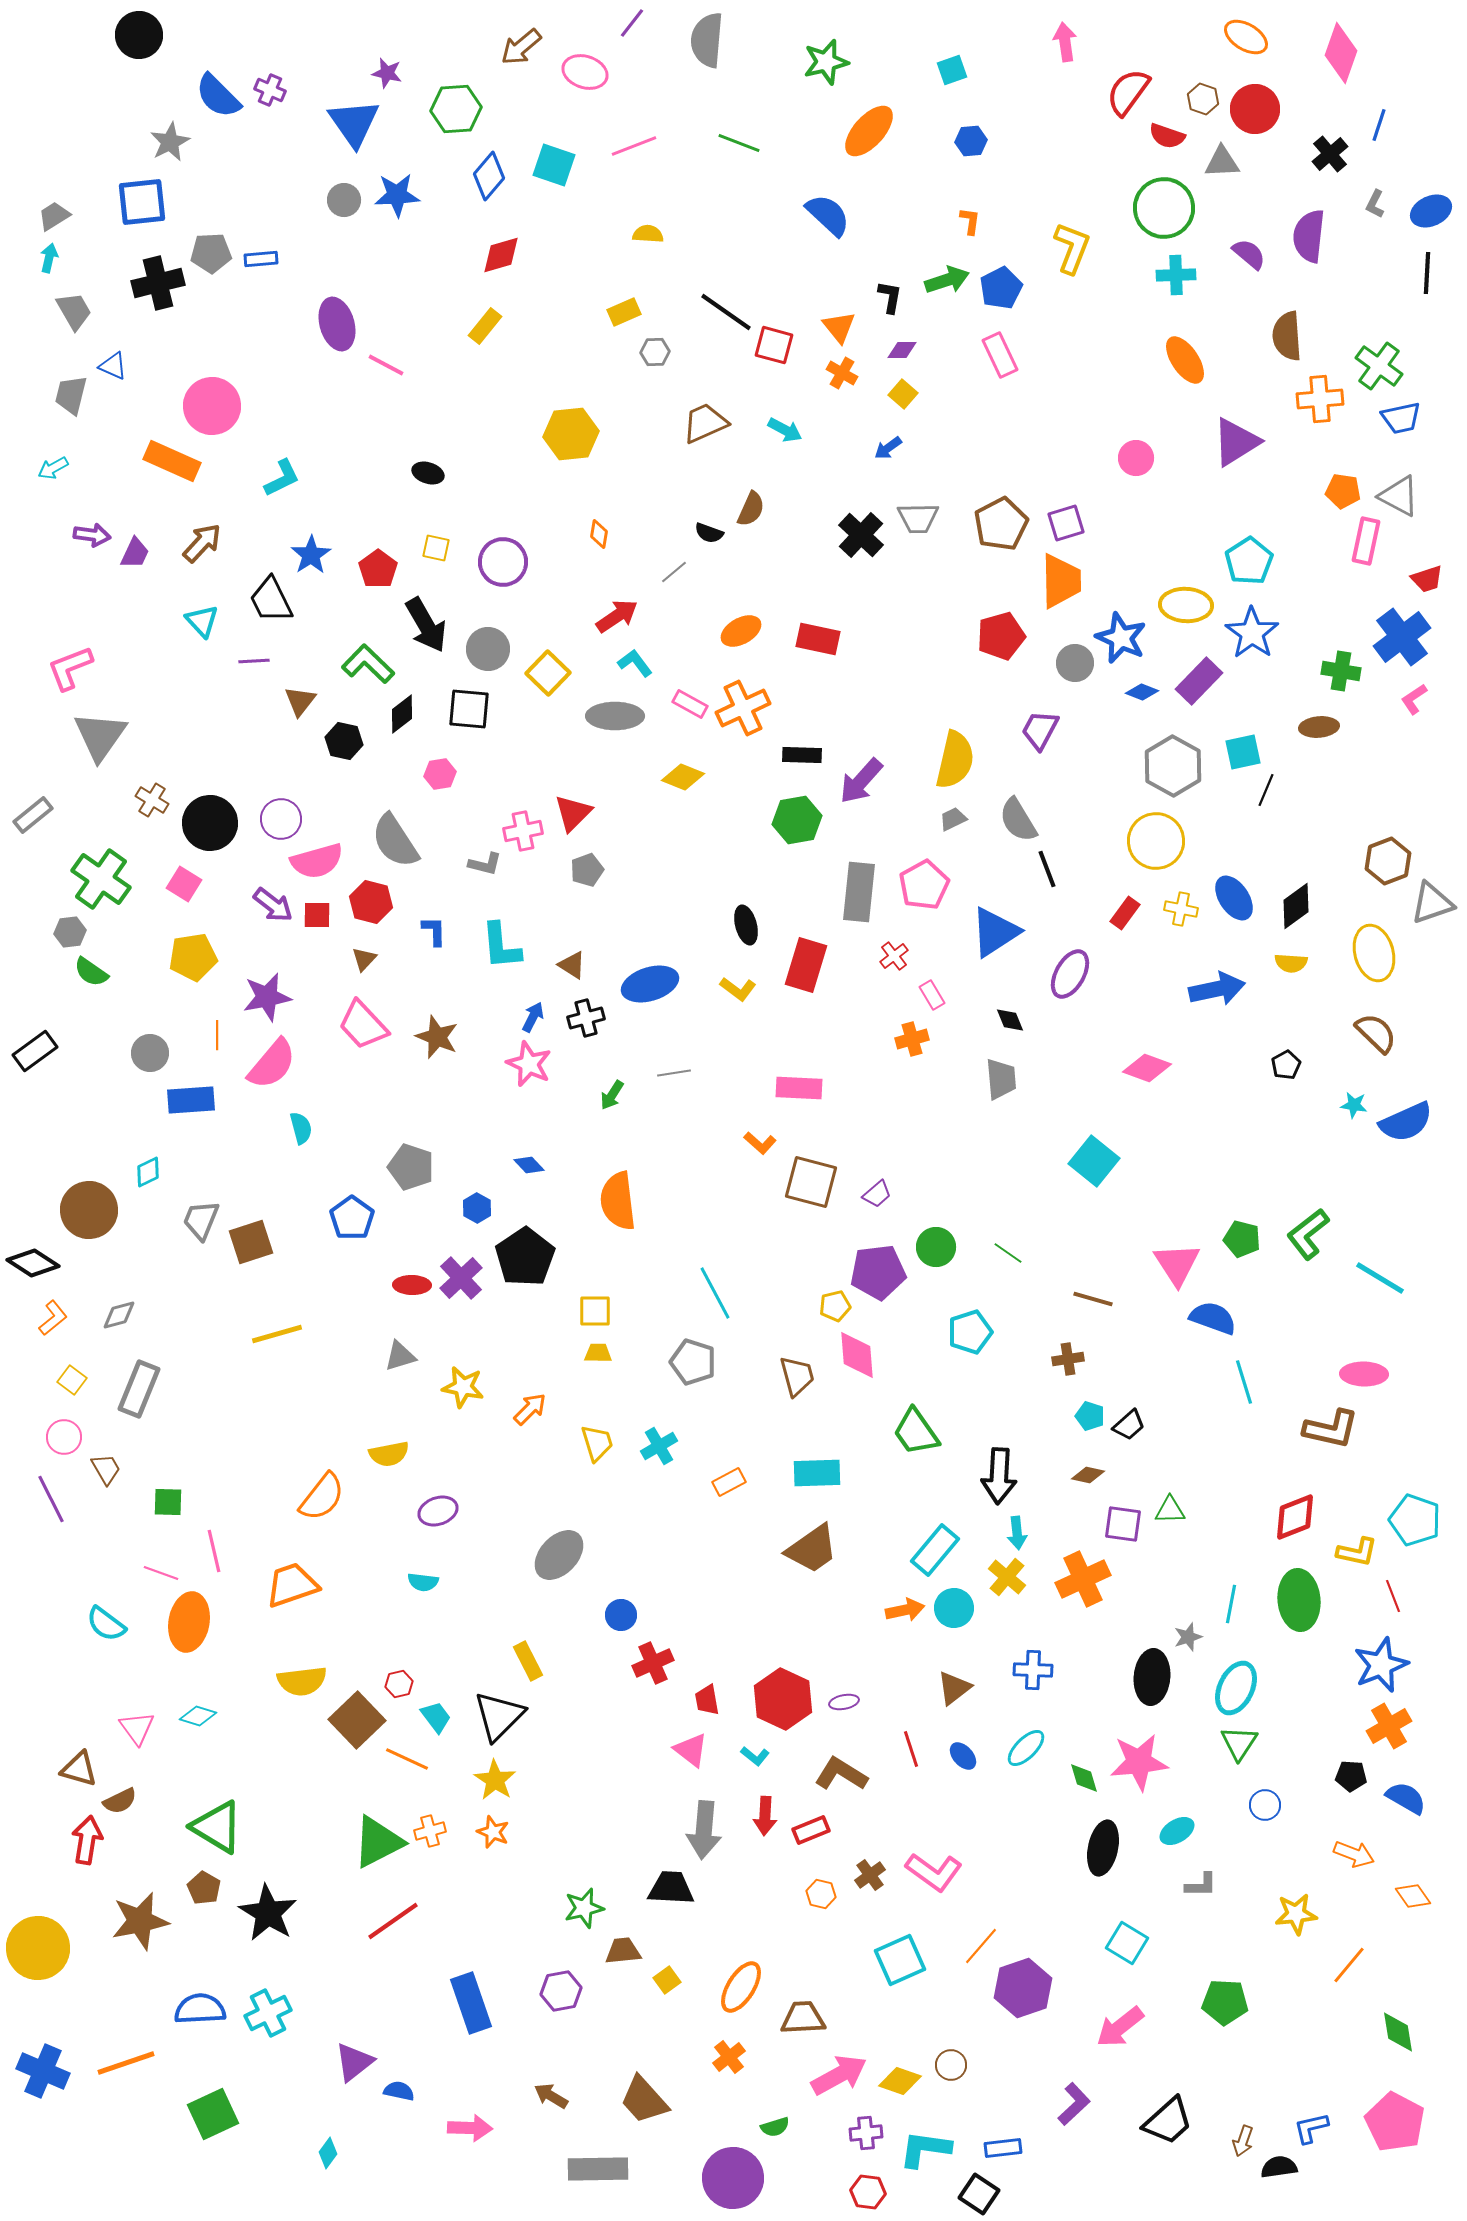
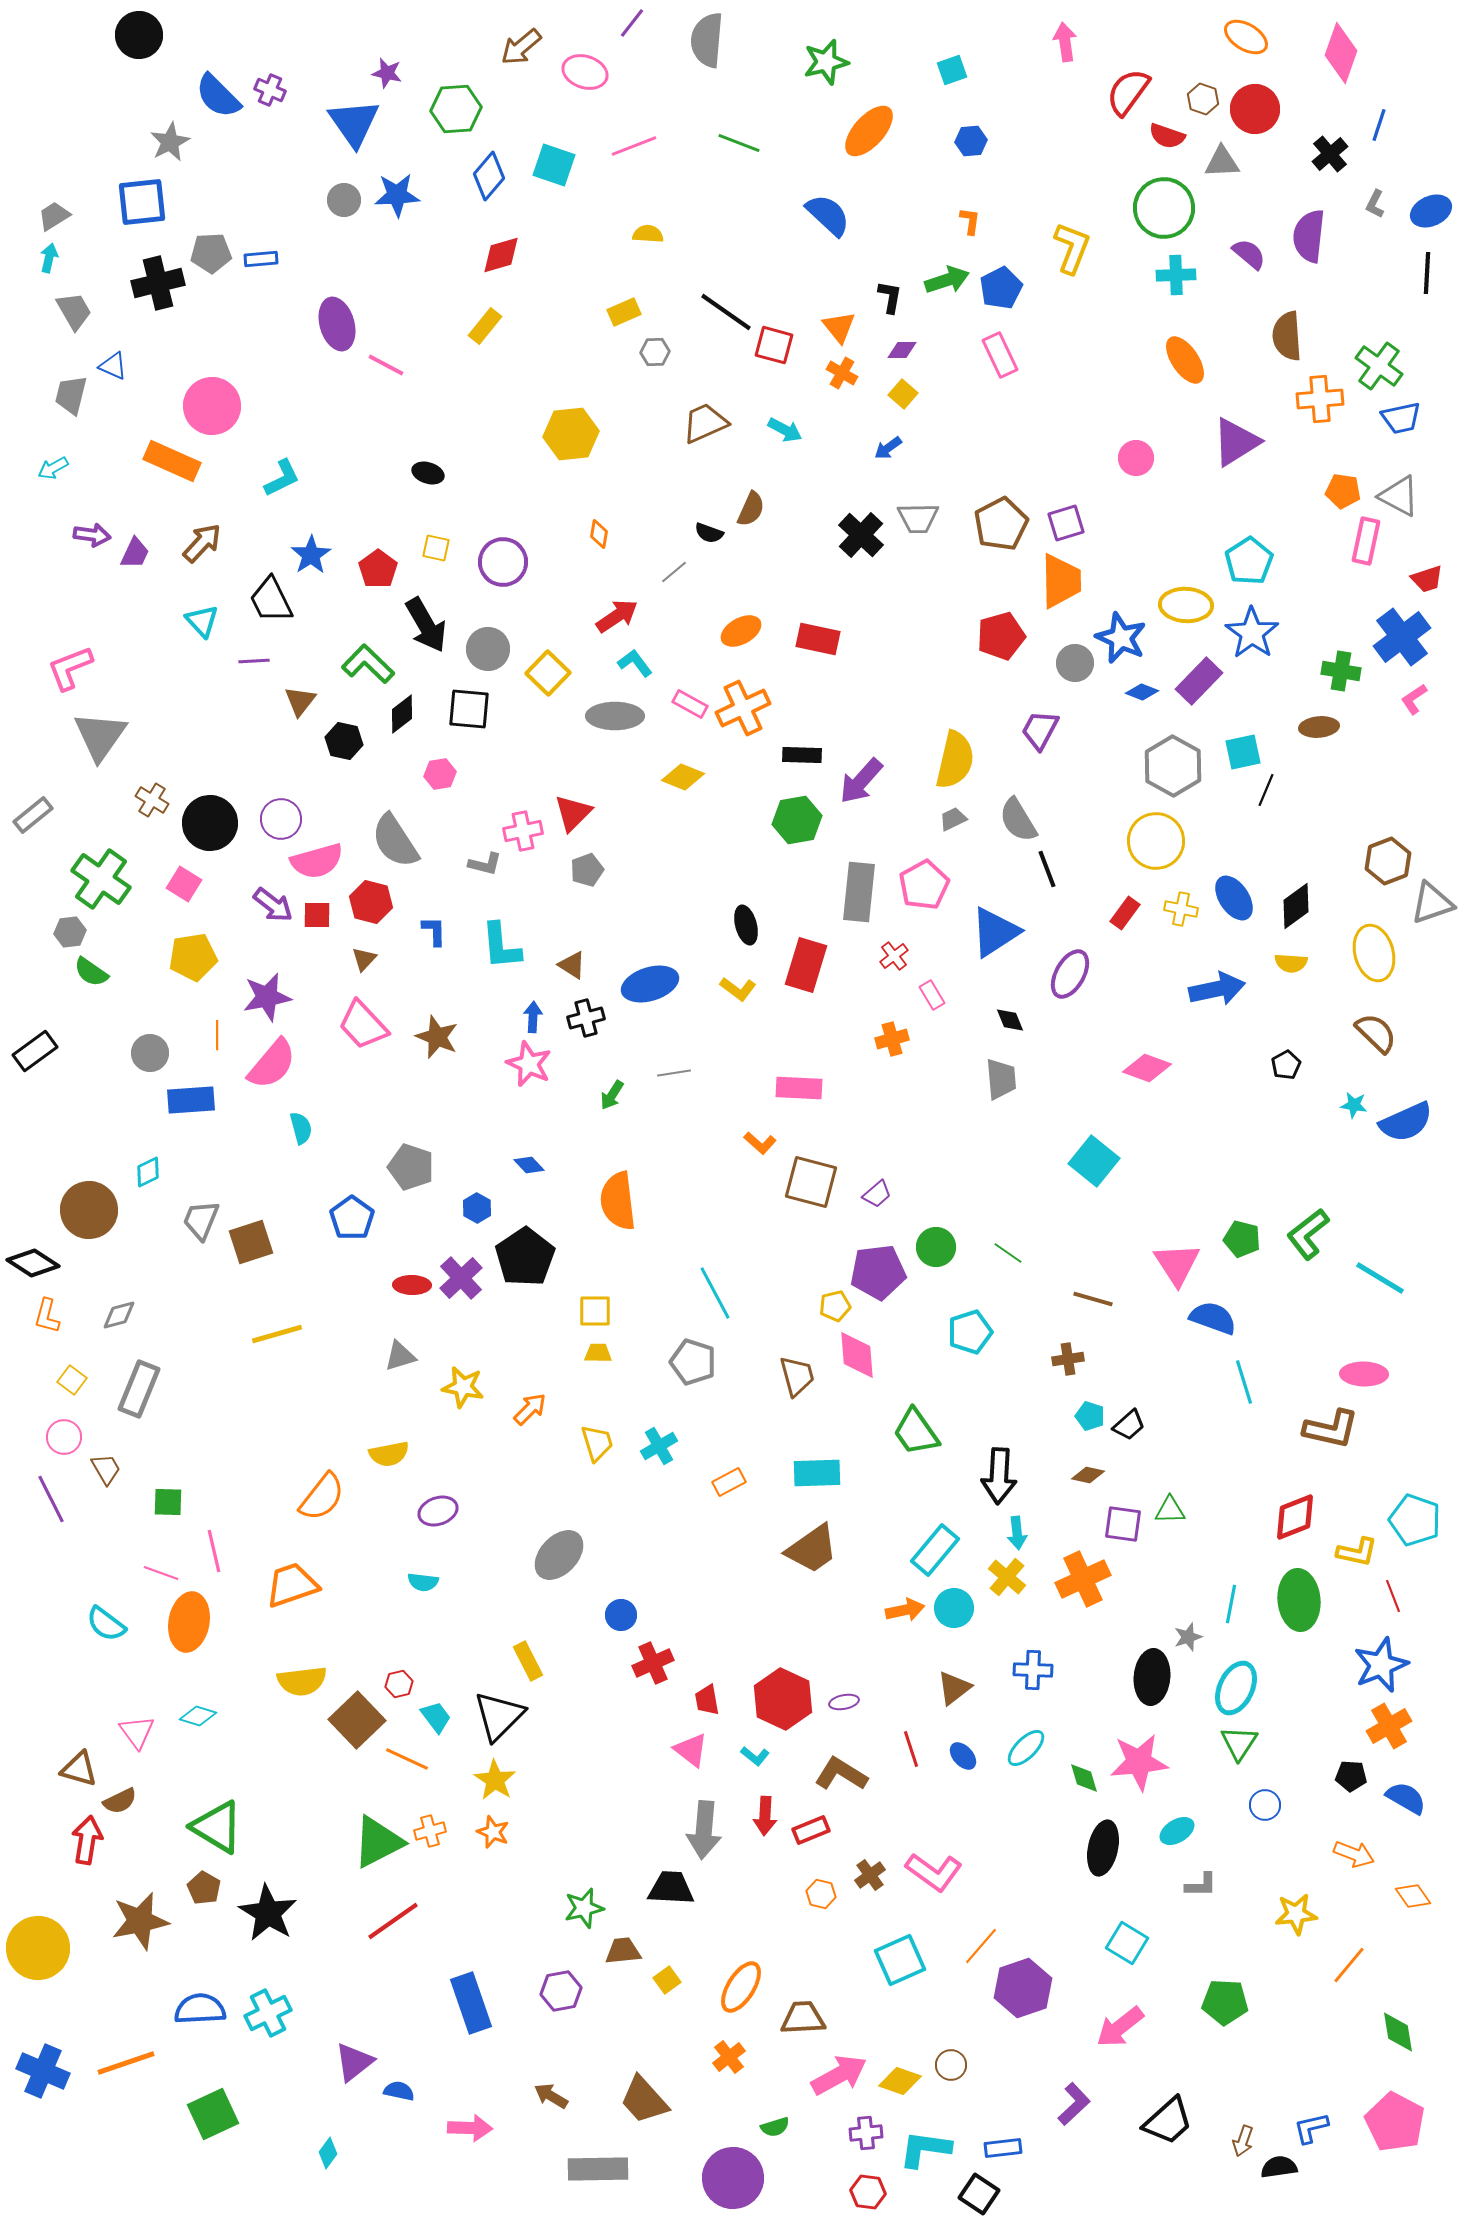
blue arrow at (533, 1017): rotated 24 degrees counterclockwise
orange cross at (912, 1039): moved 20 px left
orange L-shape at (53, 1318): moved 6 px left, 2 px up; rotated 144 degrees clockwise
pink triangle at (137, 1728): moved 4 px down
